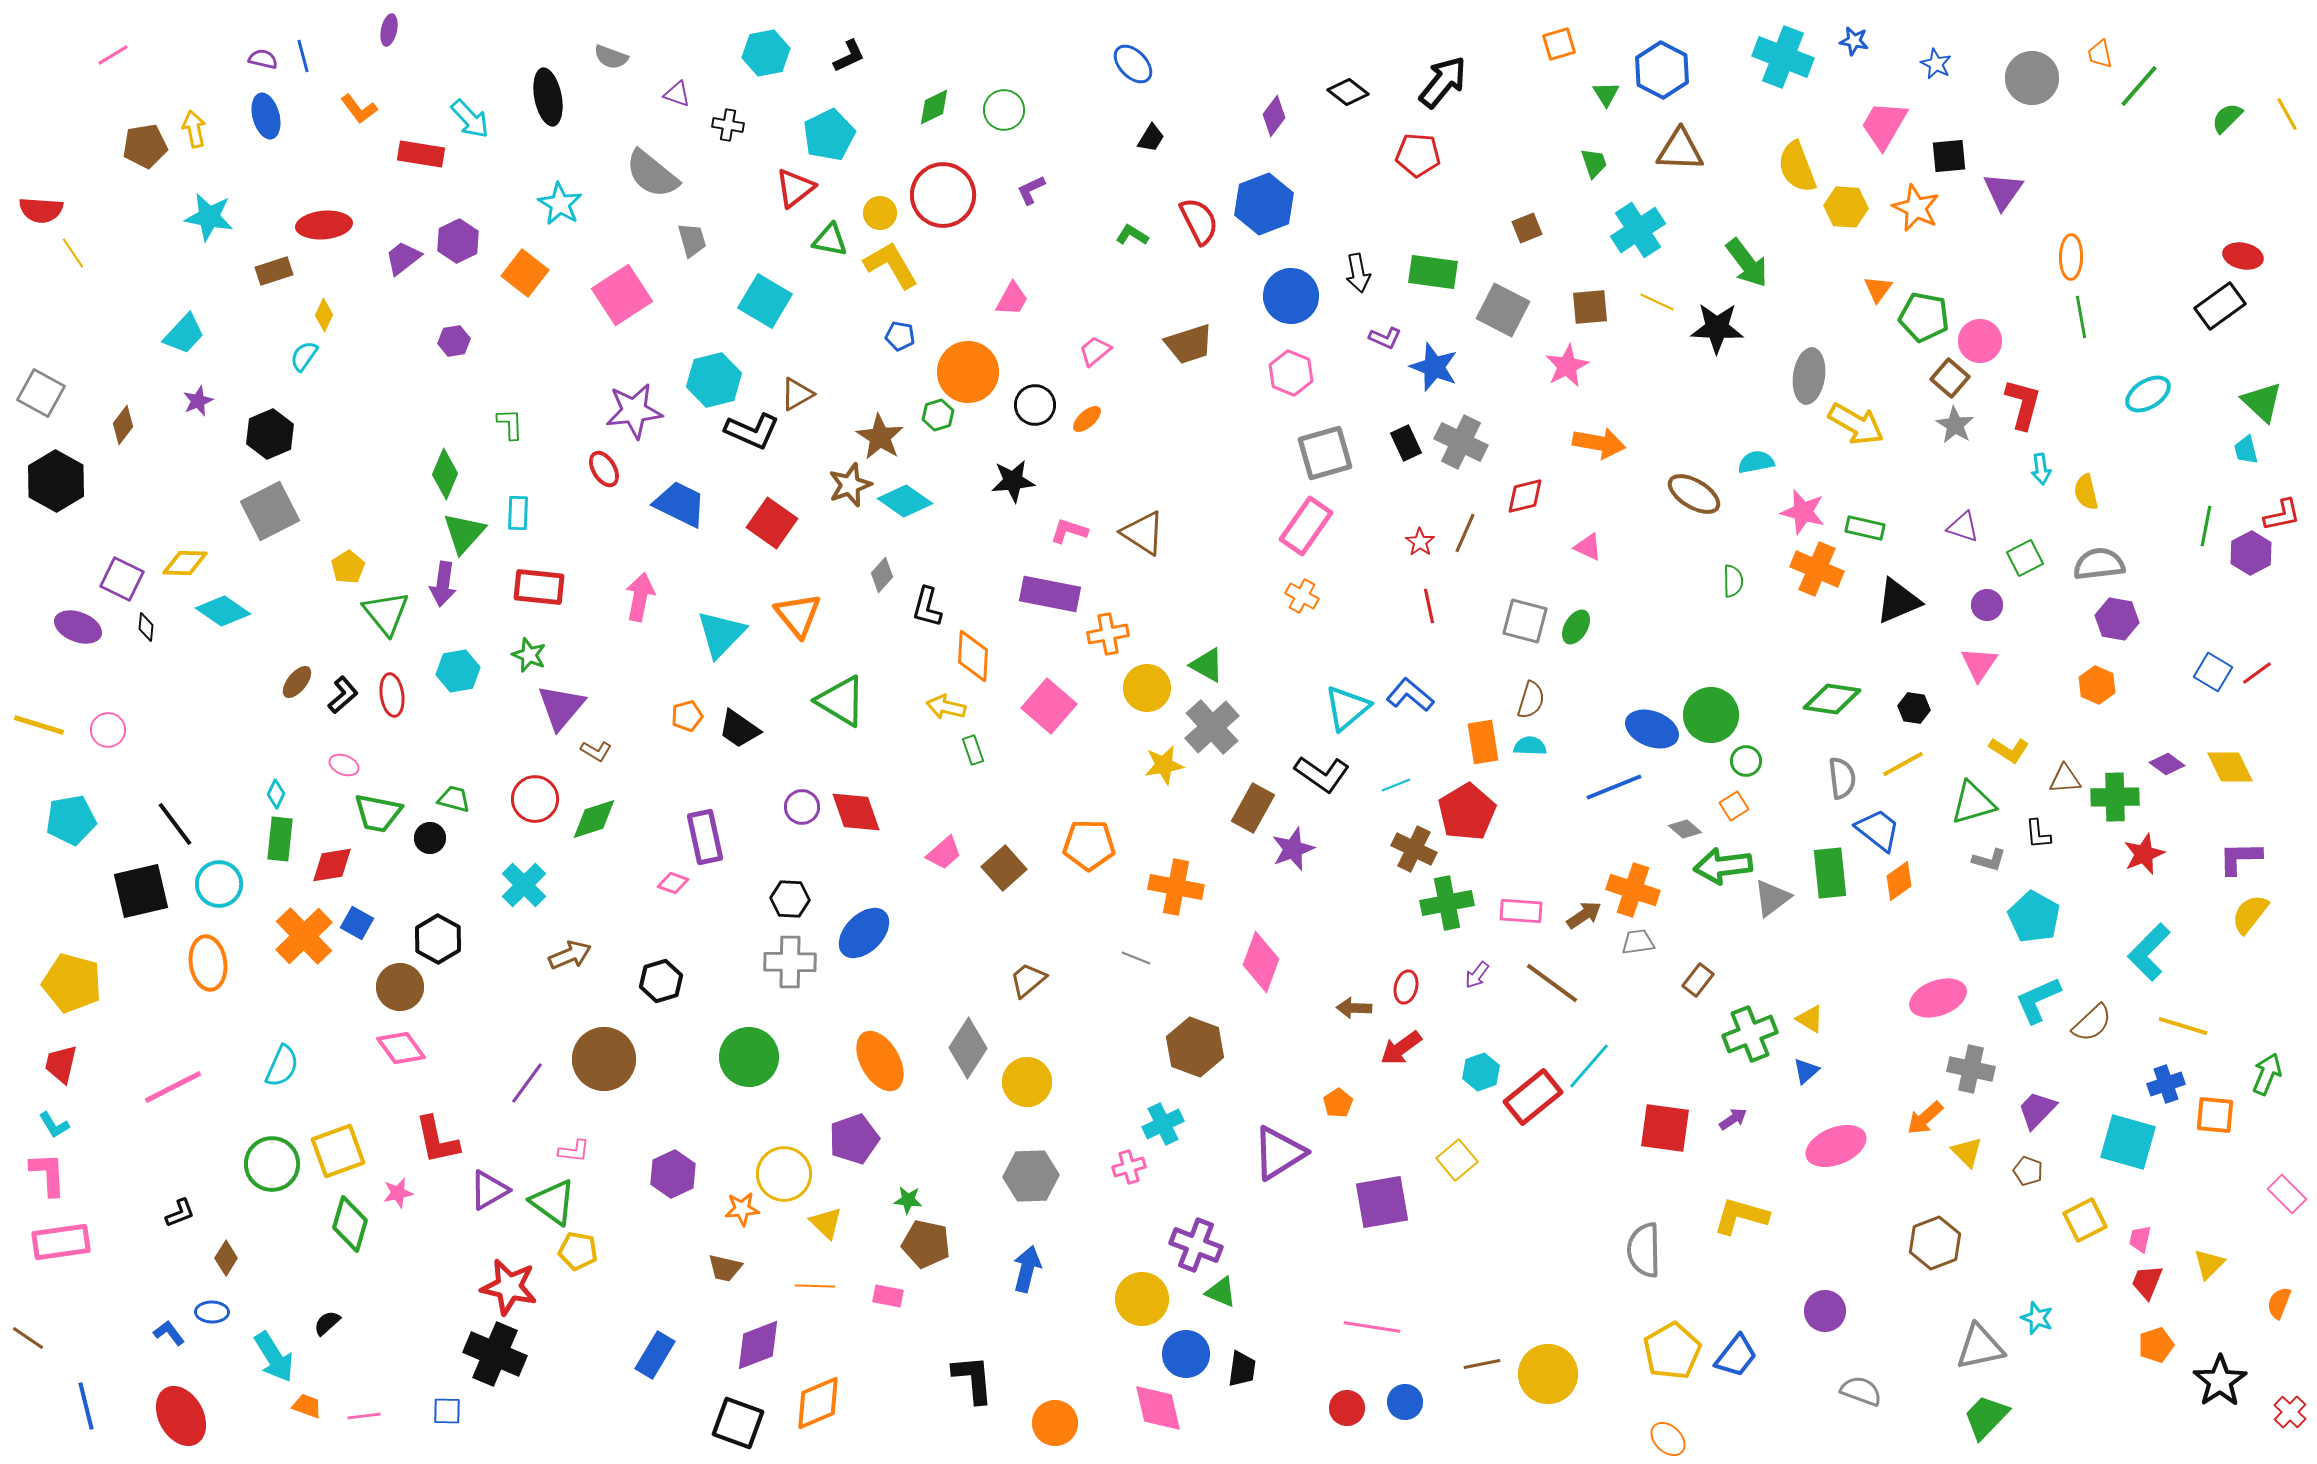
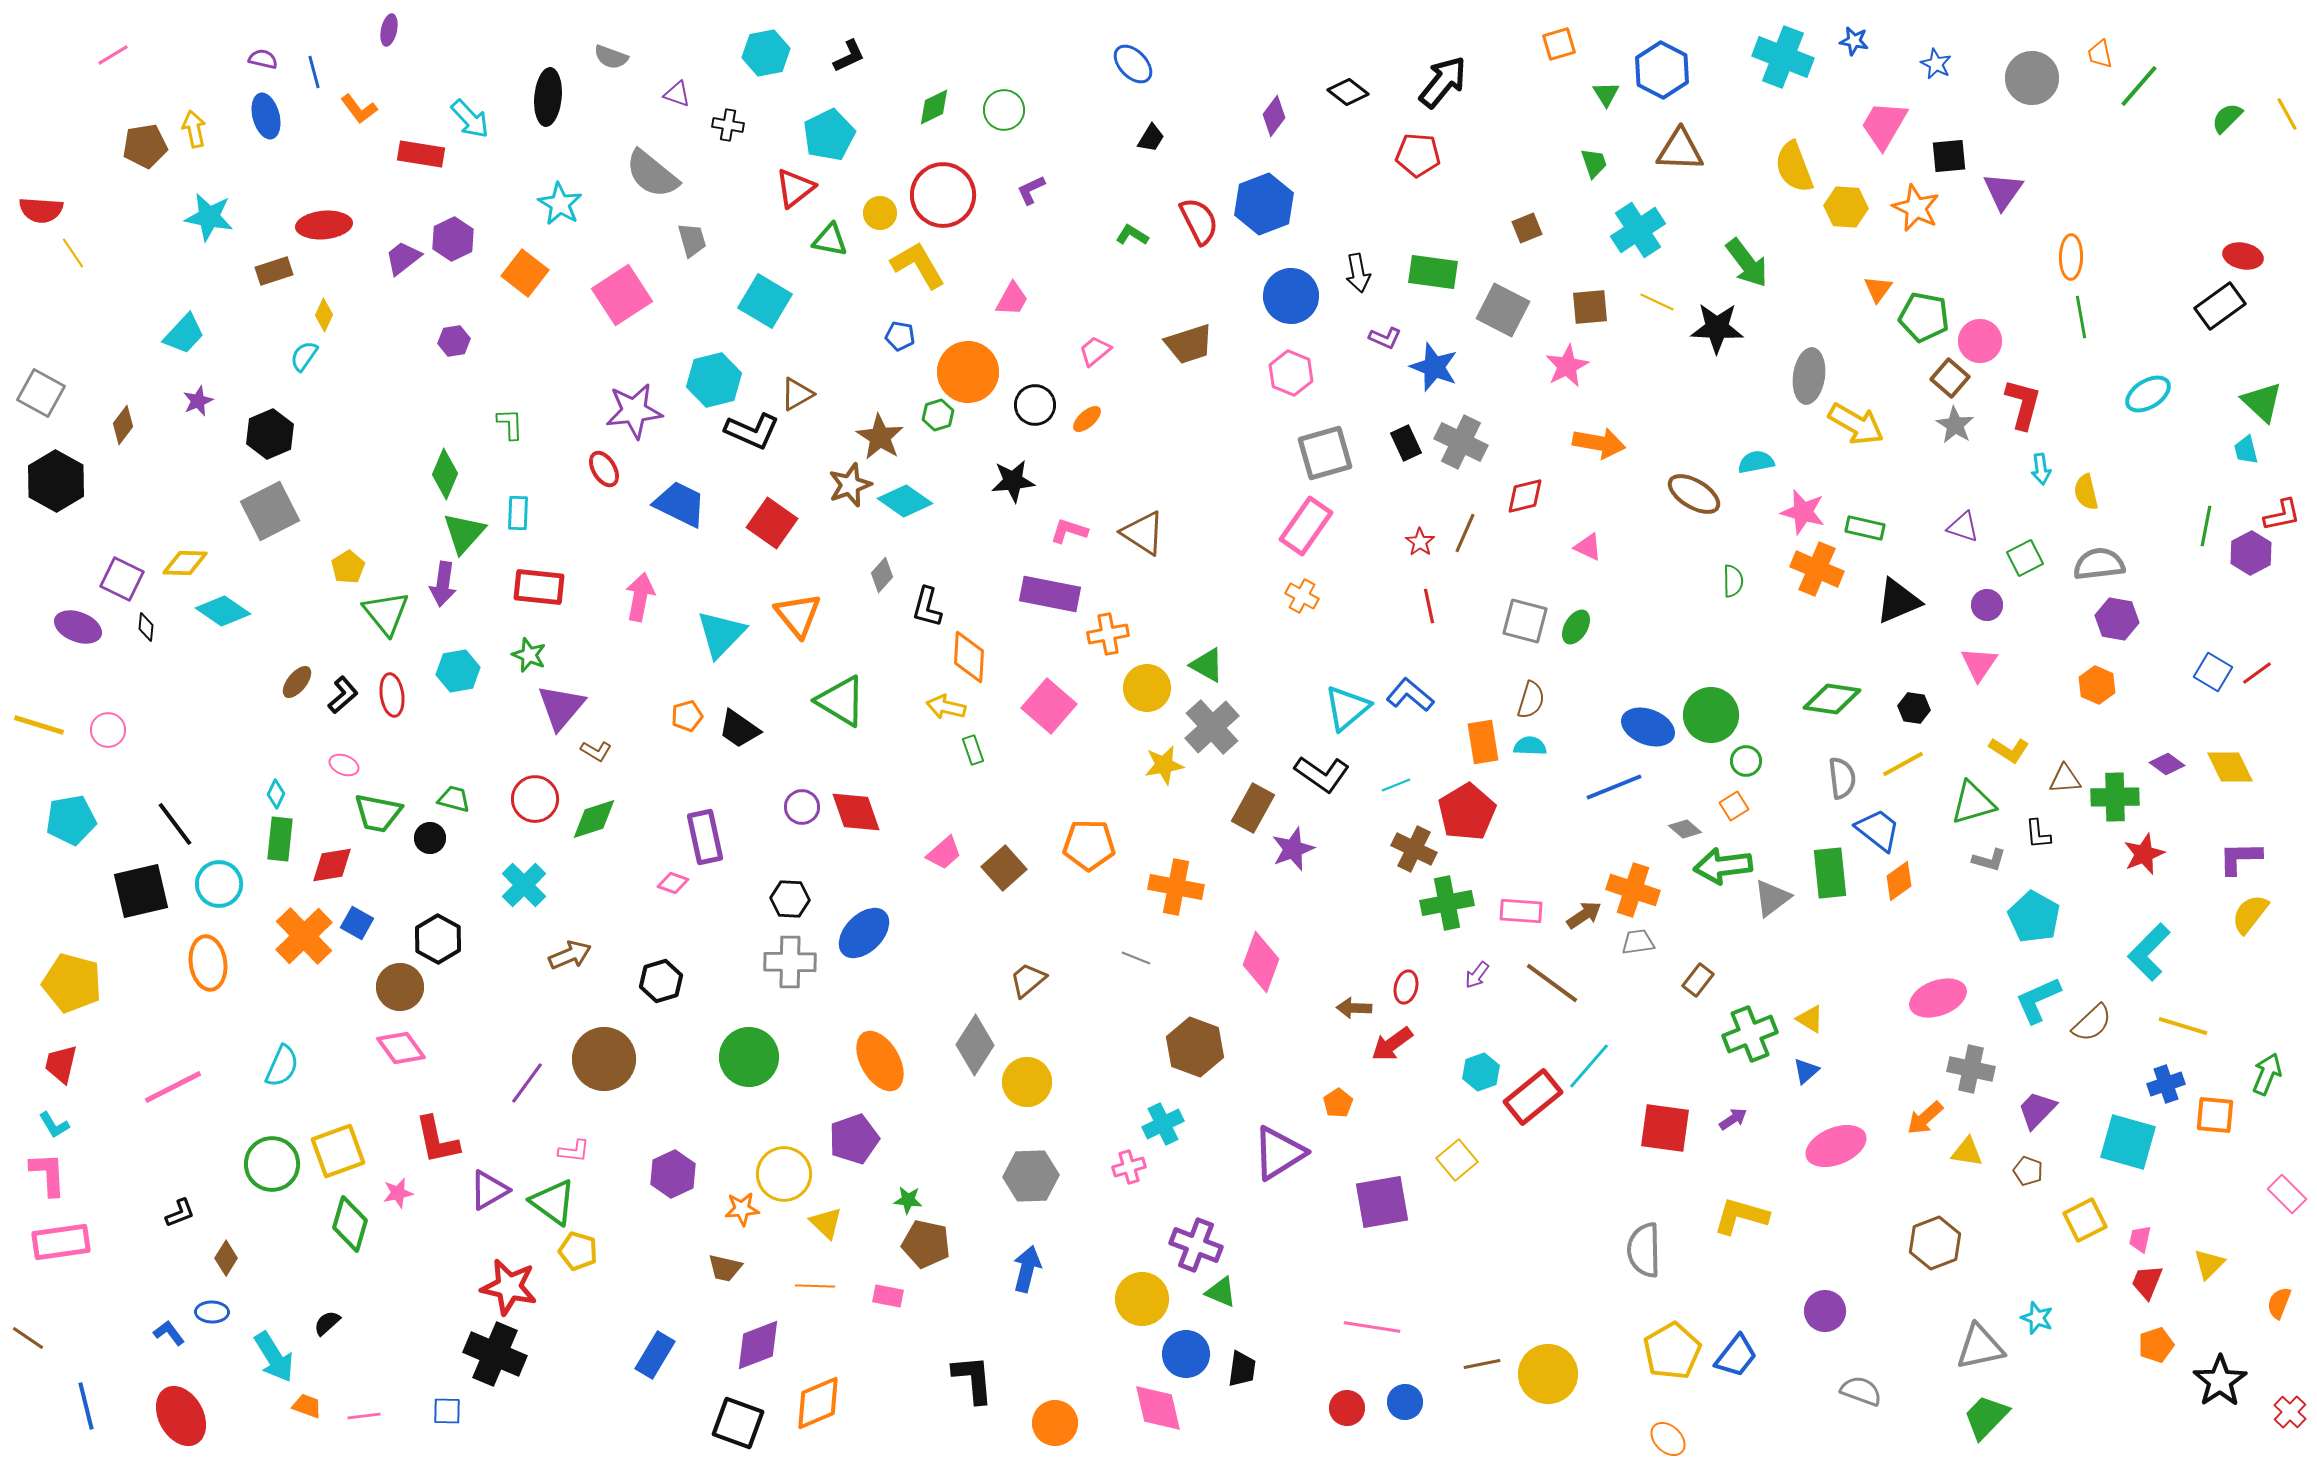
blue line at (303, 56): moved 11 px right, 16 px down
black ellipse at (548, 97): rotated 16 degrees clockwise
yellow semicircle at (1797, 167): moved 3 px left
purple hexagon at (458, 241): moved 5 px left, 2 px up
yellow L-shape at (891, 265): moved 27 px right
orange diamond at (973, 656): moved 4 px left, 1 px down
blue ellipse at (1652, 729): moved 4 px left, 2 px up
gray diamond at (968, 1048): moved 7 px right, 3 px up
red arrow at (1401, 1048): moved 9 px left, 4 px up
yellow triangle at (1967, 1152): rotated 36 degrees counterclockwise
yellow pentagon at (578, 1251): rotated 6 degrees clockwise
